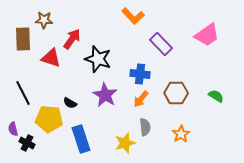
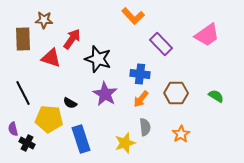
purple star: moved 1 px up
